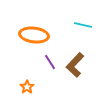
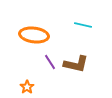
brown L-shape: moved 1 px right, 1 px up; rotated 120 degrees counterclockwise
